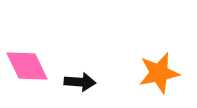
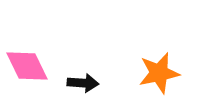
black arrow: moved 3 px right, 1 px down
